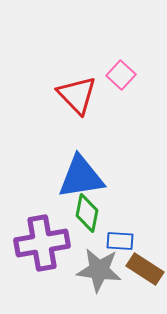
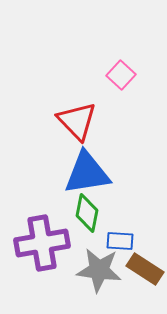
red triangle: moved 26 px down
blue triangle: moved 6 px right, 4 px up
